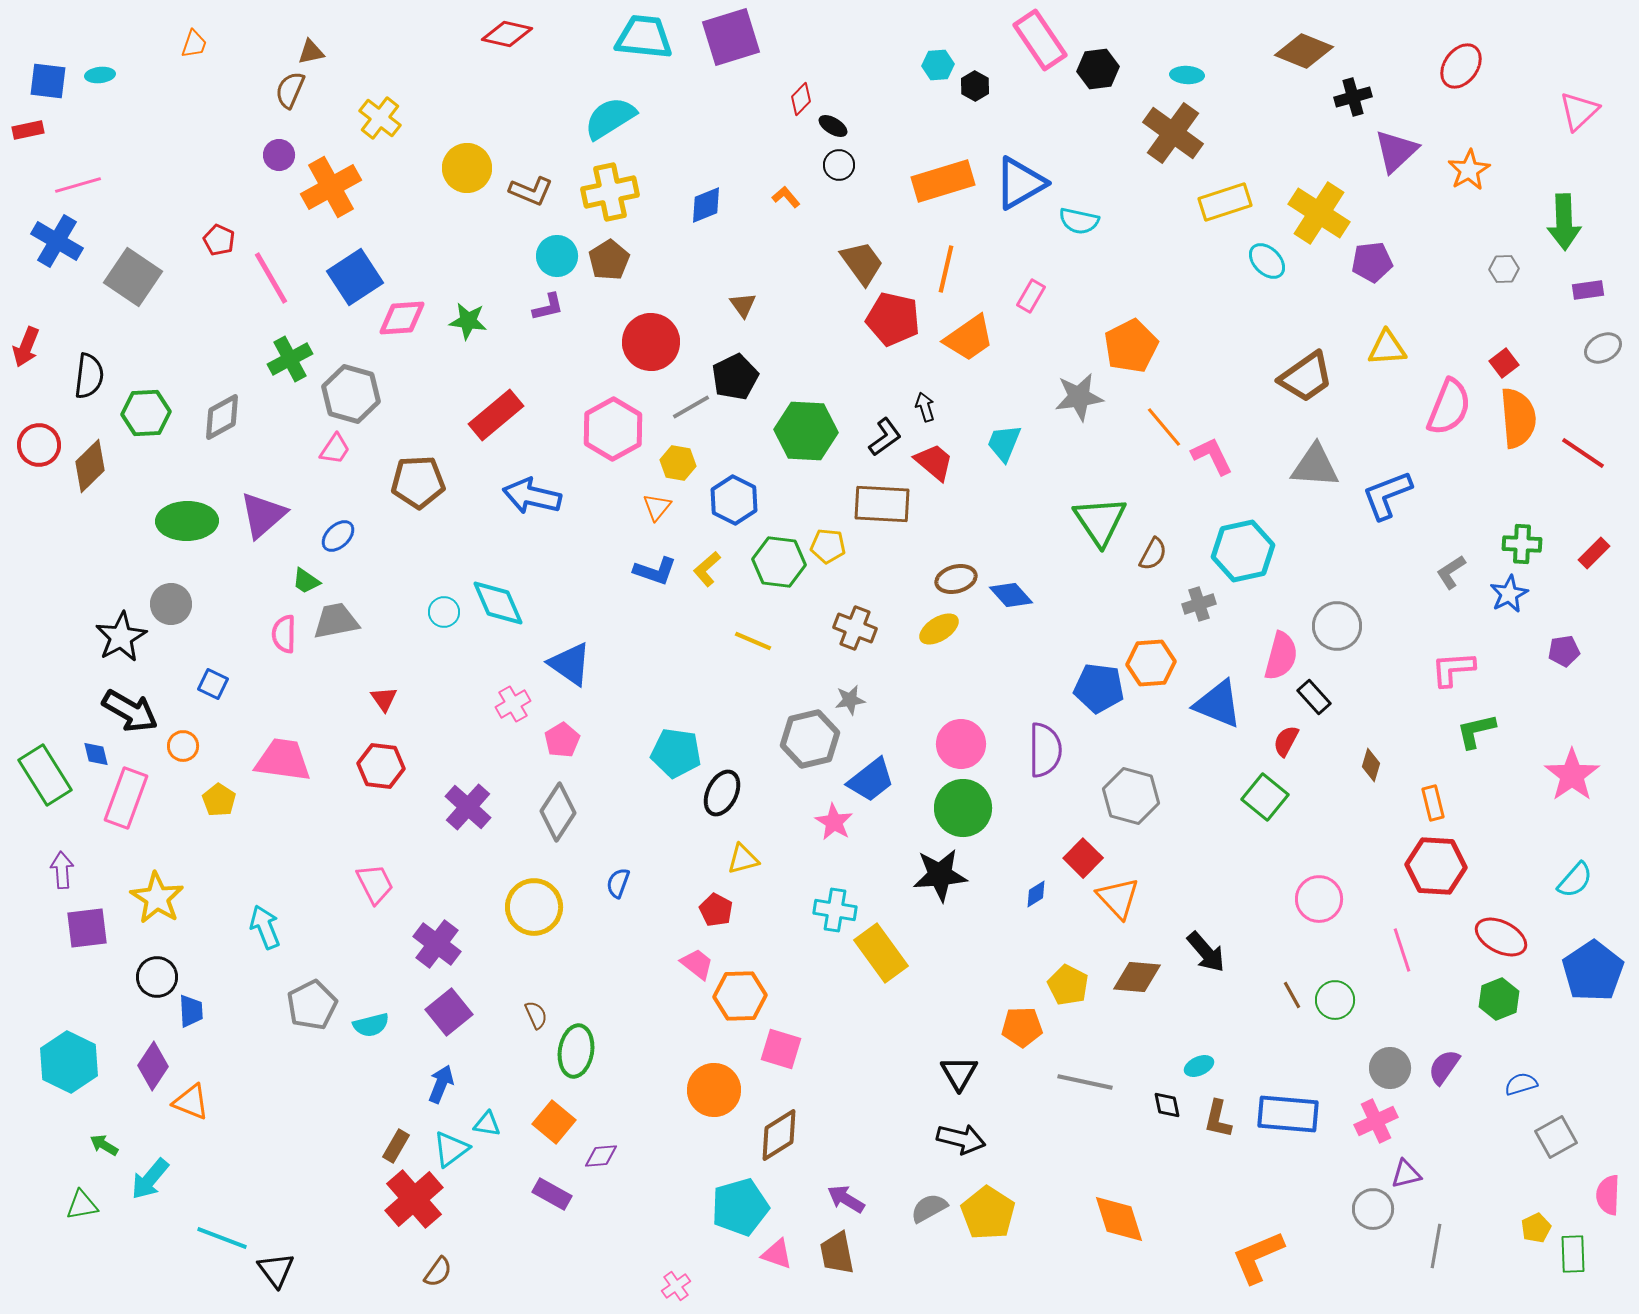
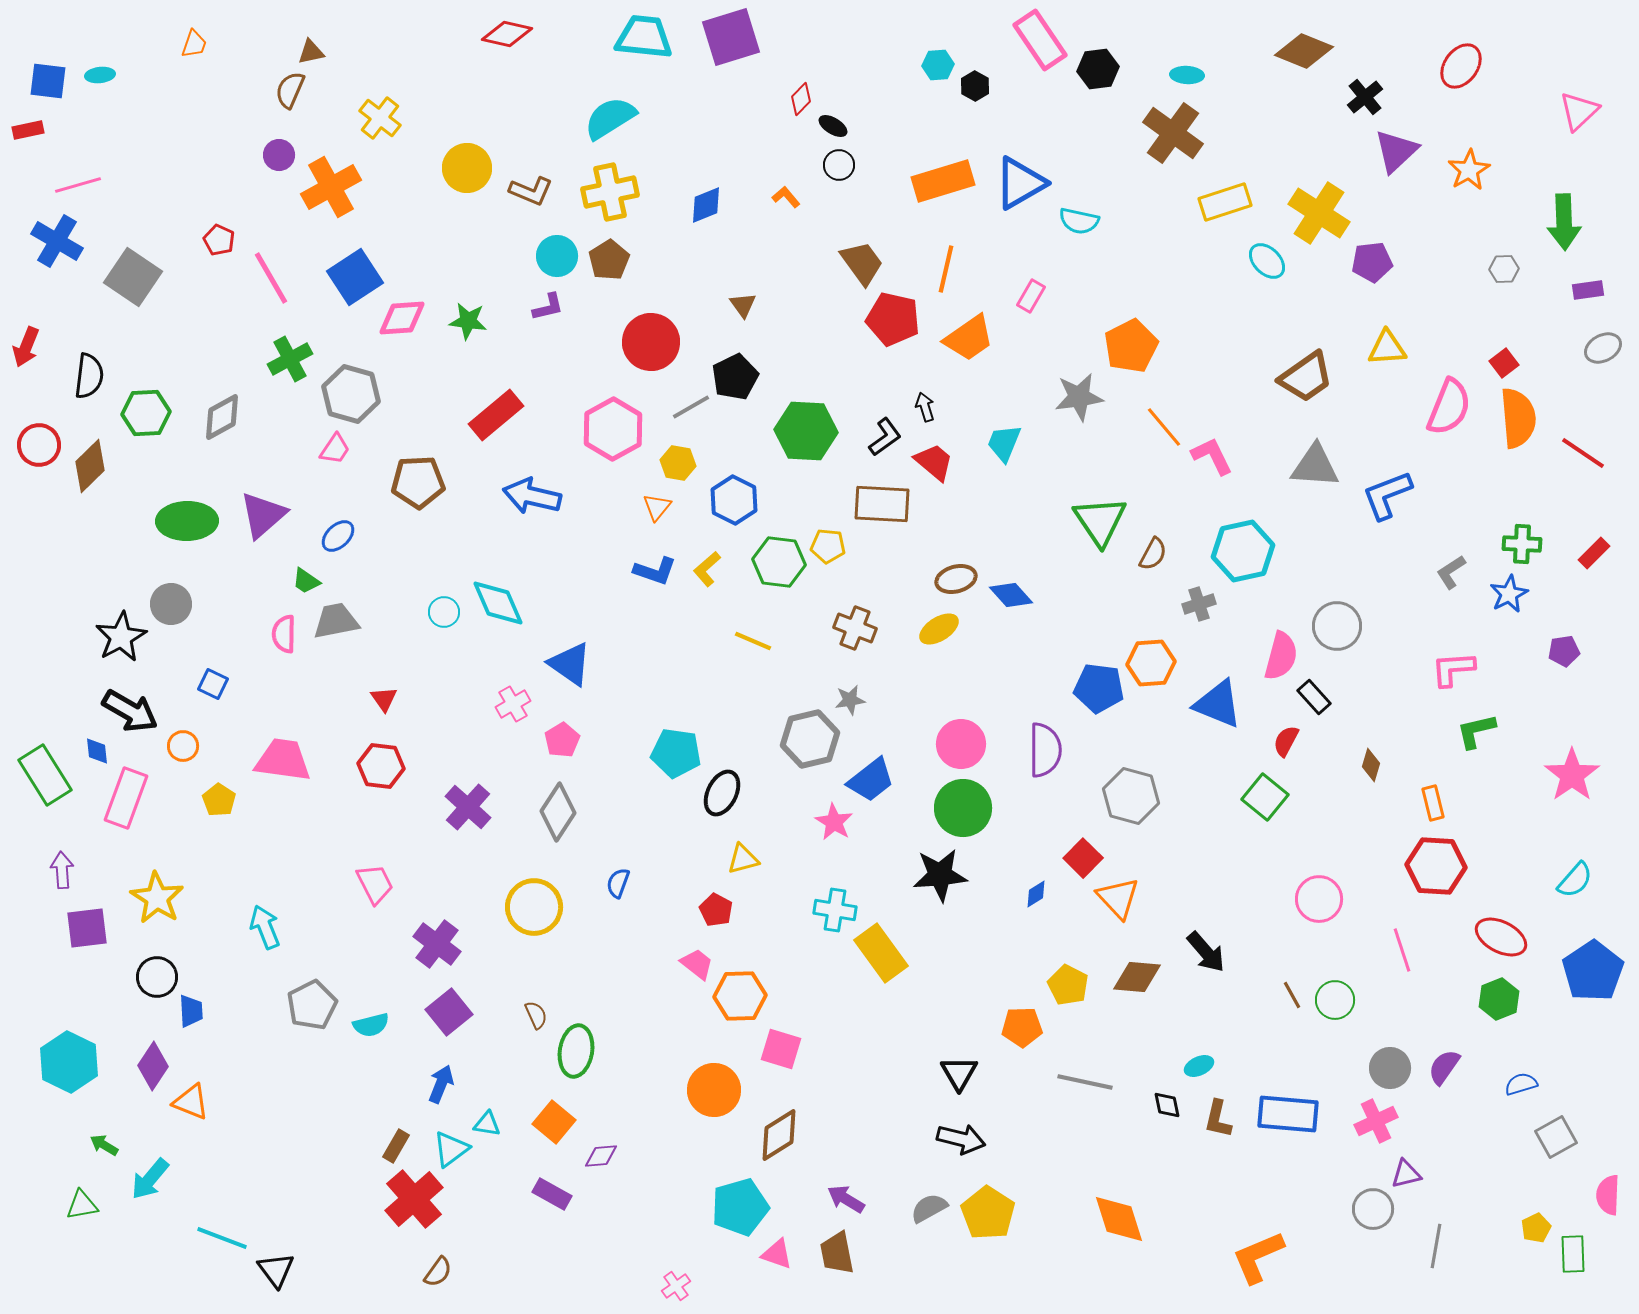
black cross at (1353, 97): moved 12 px right; rotated 24 degrees counterclockwise
blue diamond at (96, 754): moved 1 px right, 3 px up; rotated 8 degrees clockwise
